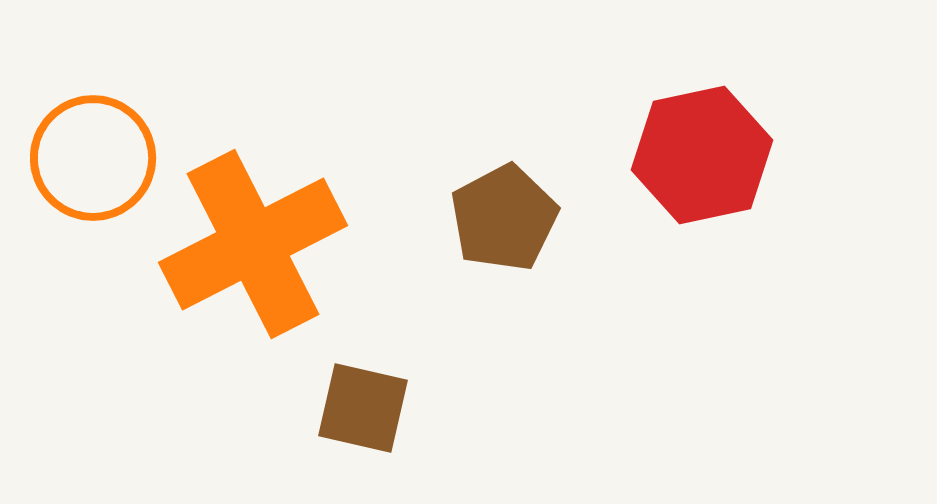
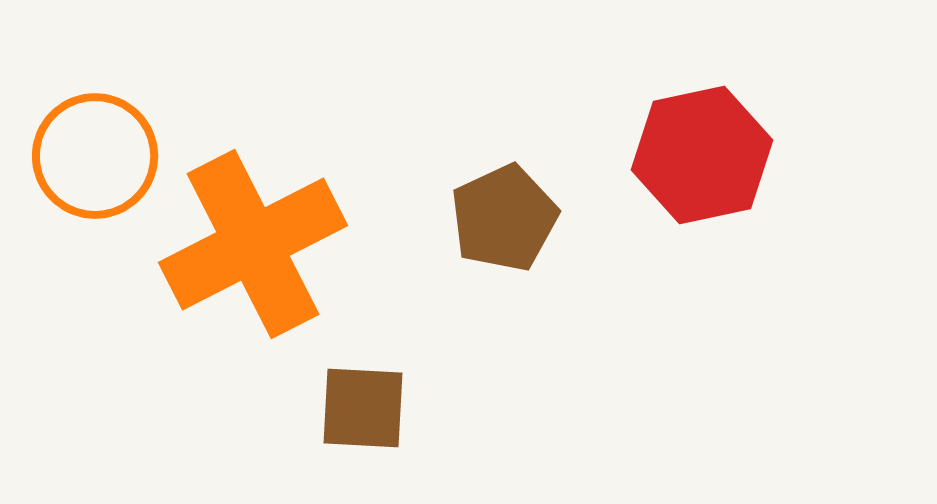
orange circle: moved 2 px right, 2 px up
brown pentagon: rotated 3 degrees clockwise
brown square: rotated 10 degrees counterclockwise
